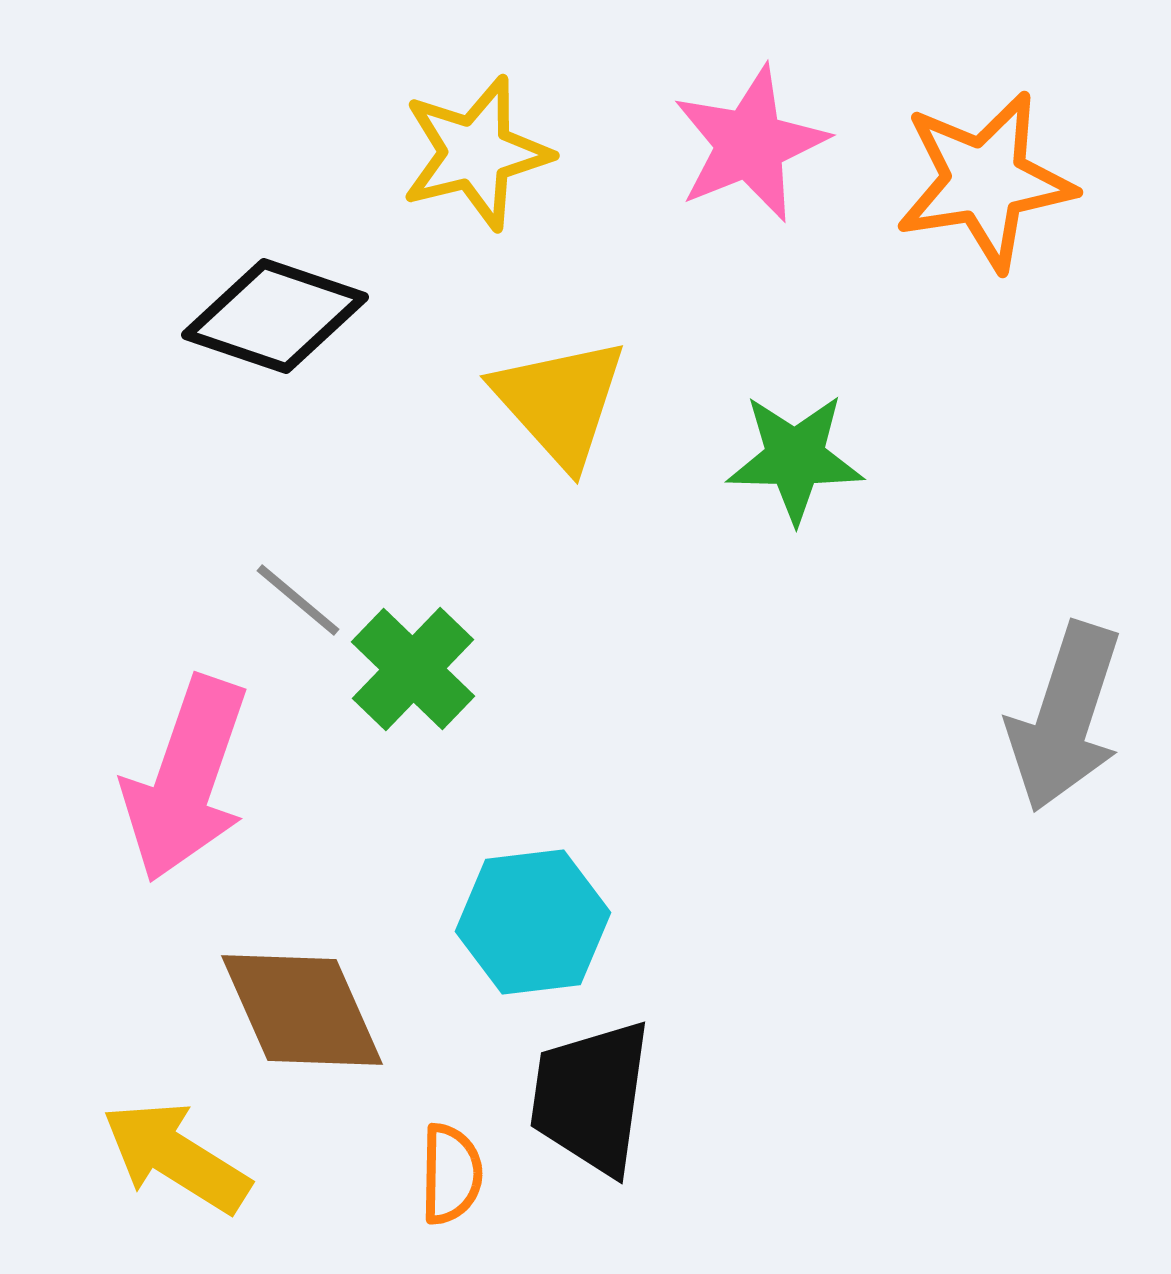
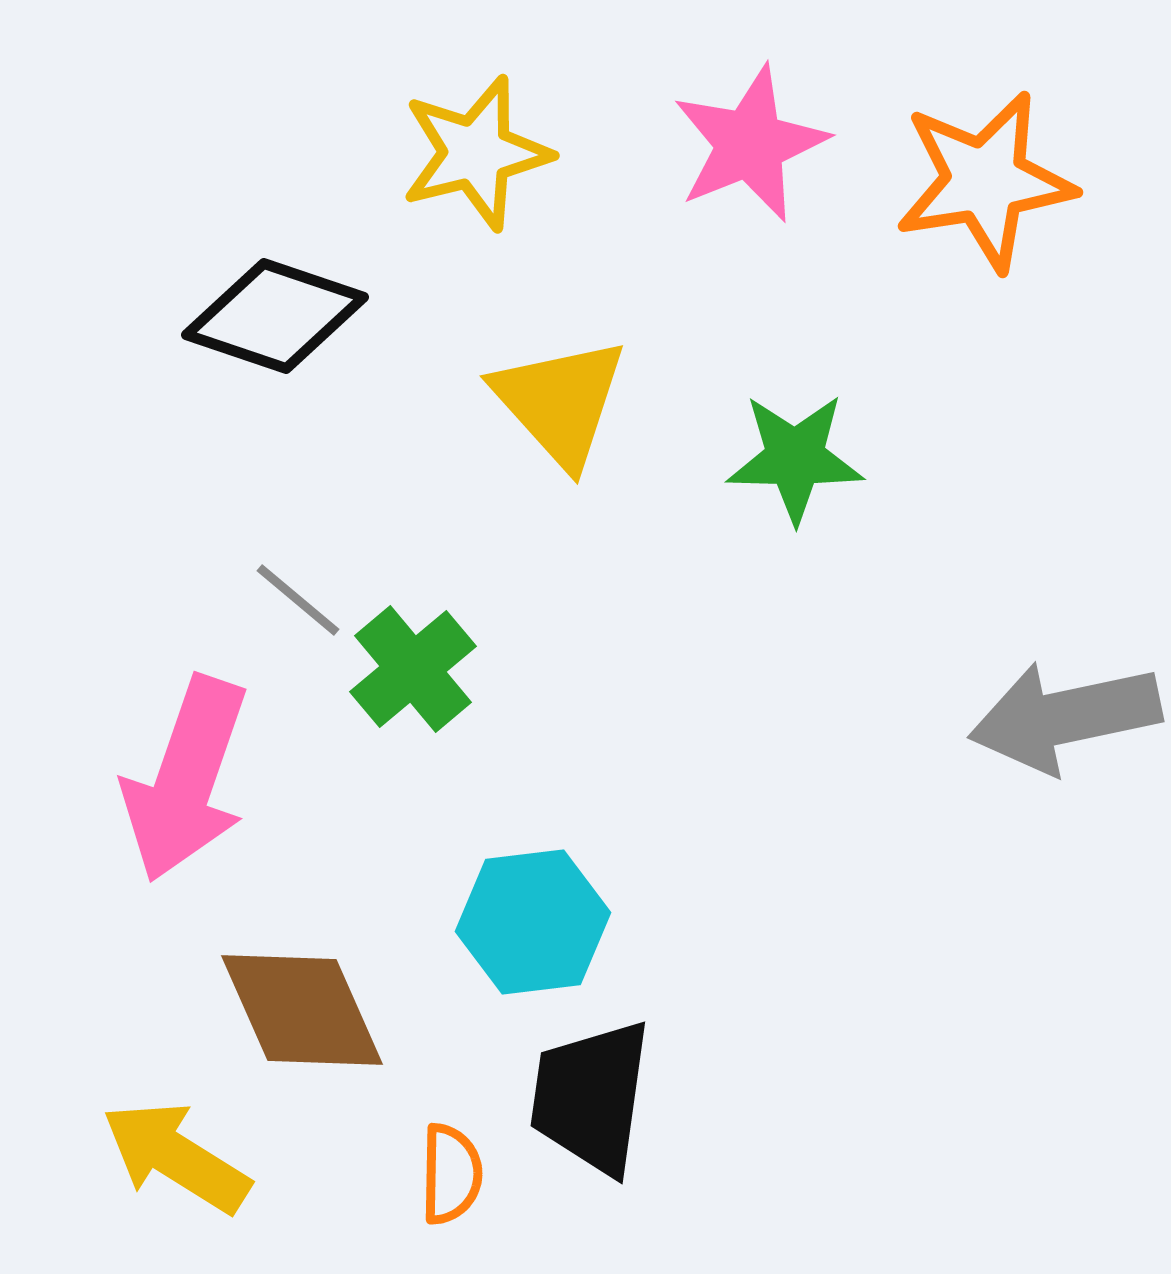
green cross: rotated 6 degrees clockwise
gray arrow: rotated 60 degrees clockwise
